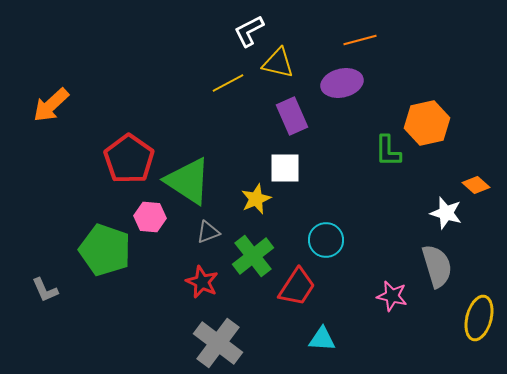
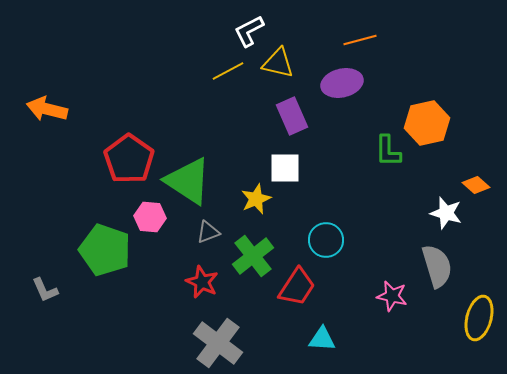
yellow line: moved 12 px up
orange arrow: moved 4 px left, 4 px down; rotated 57 degrees clockwise
